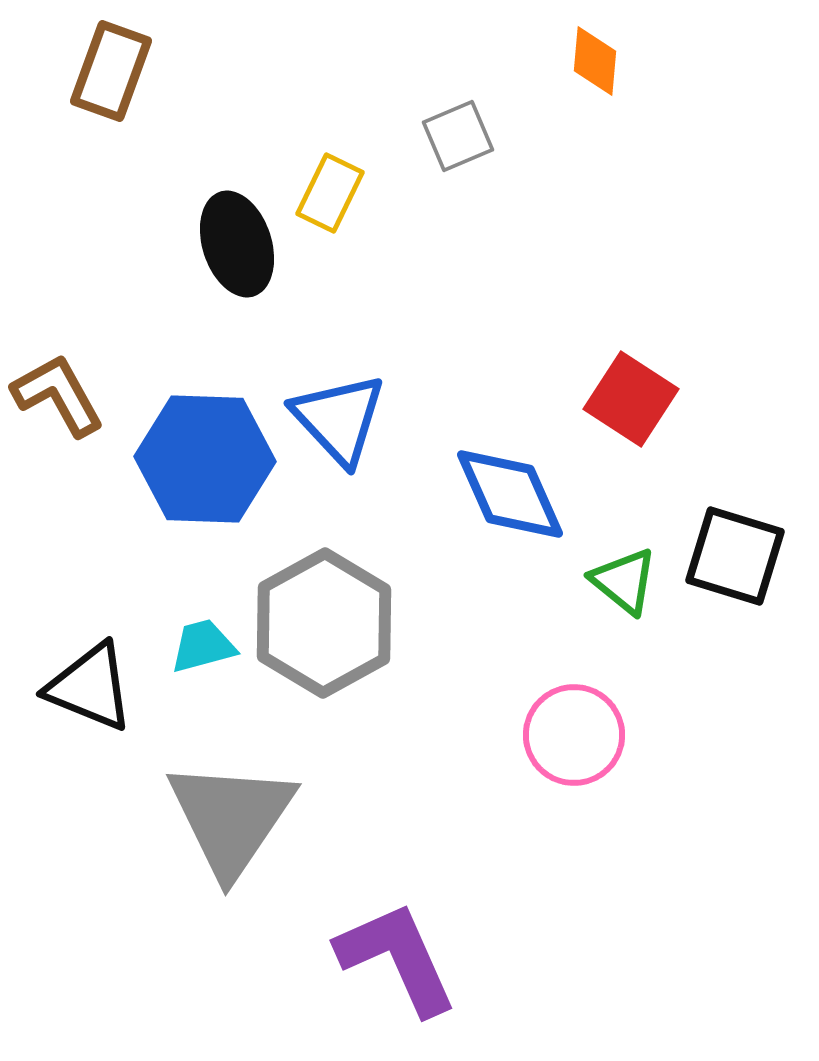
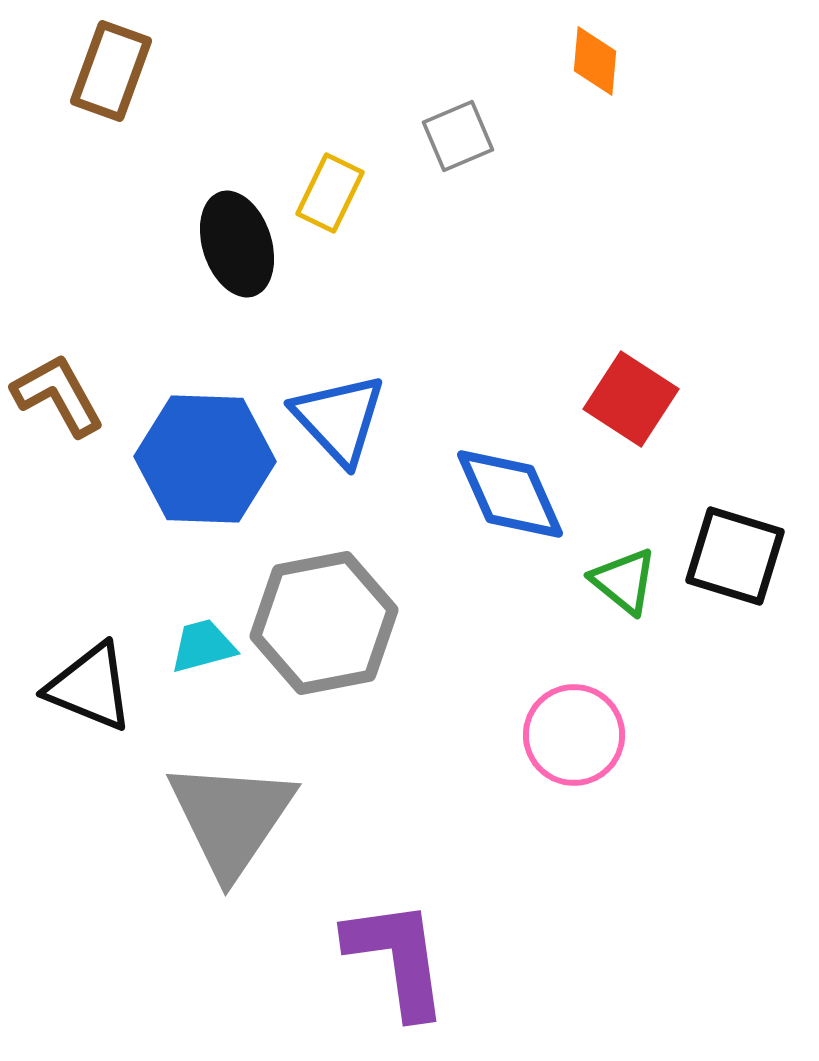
gray hexagon: rotated 18 degrees clockwise
purple L-shape: rotated 16 degrees clockwise
